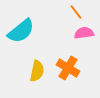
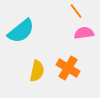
orange line: moved 1 px up
